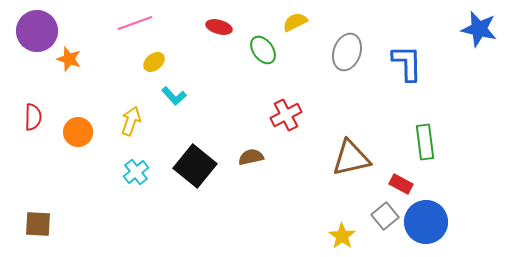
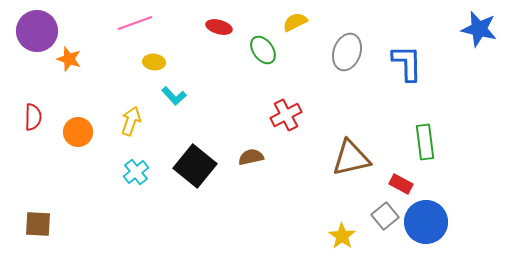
yellow ellipse: rotated 45 degrees clockwise
